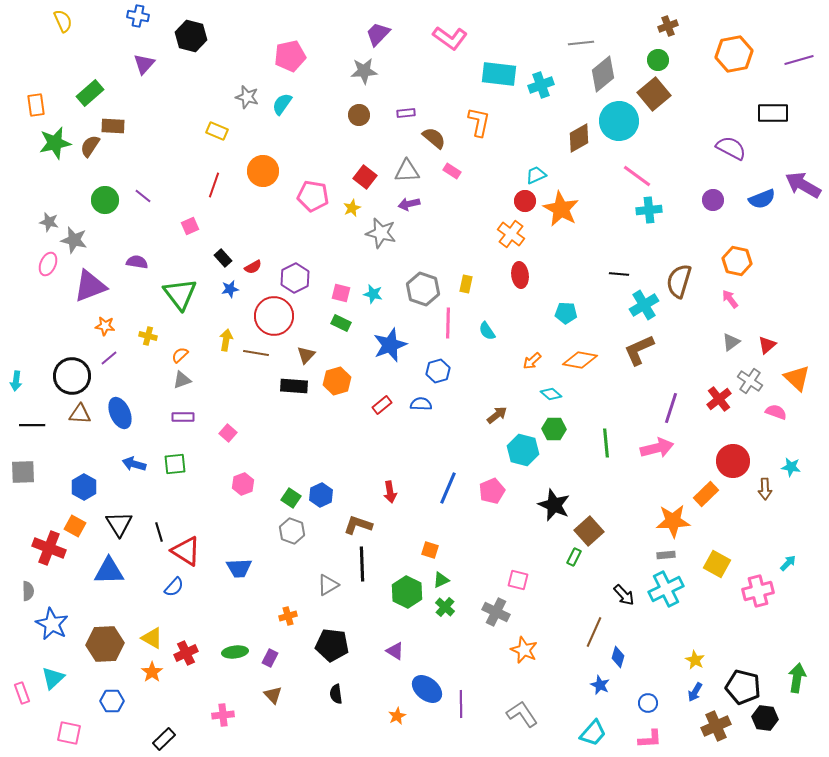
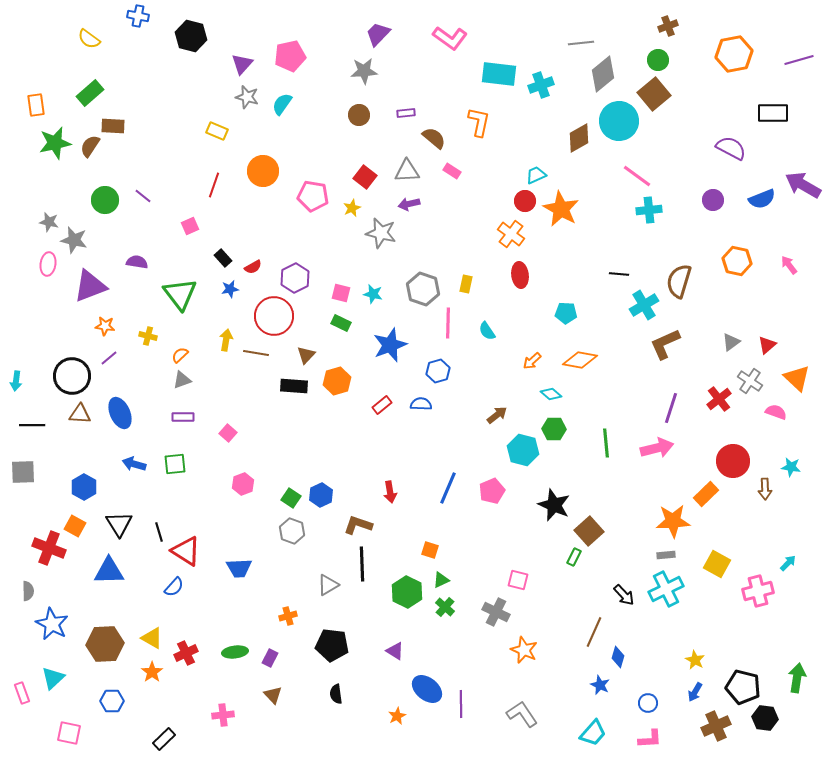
yellow semicircle at (63, 21): moved 26 px right, 18 px down; rotated 150 degrees clockwise
purple triangle at (144, 64): moved 98 px right
pink ellipse at (48, 264): rotated 15 degrees counterclockwise
pink arrow at (730, 299): moved 59 px right, 34 px up
brown L-shape at (639, 350): moved 26 px right, 6 px up
